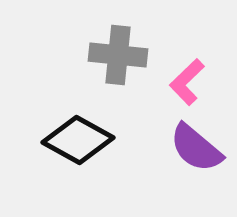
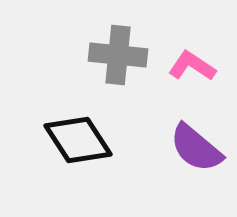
pink L-shape: moved 5 px right, 16 px up; rotated 78 degrees clockwise
black diamond: rotated 28 degrees clockwise
